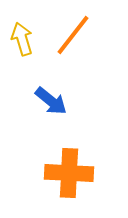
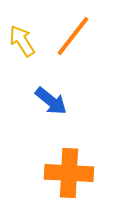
orange line: moved 1 px down
yellow arrow: moved 2 px down; rotated 16 degrees counterclockwise
